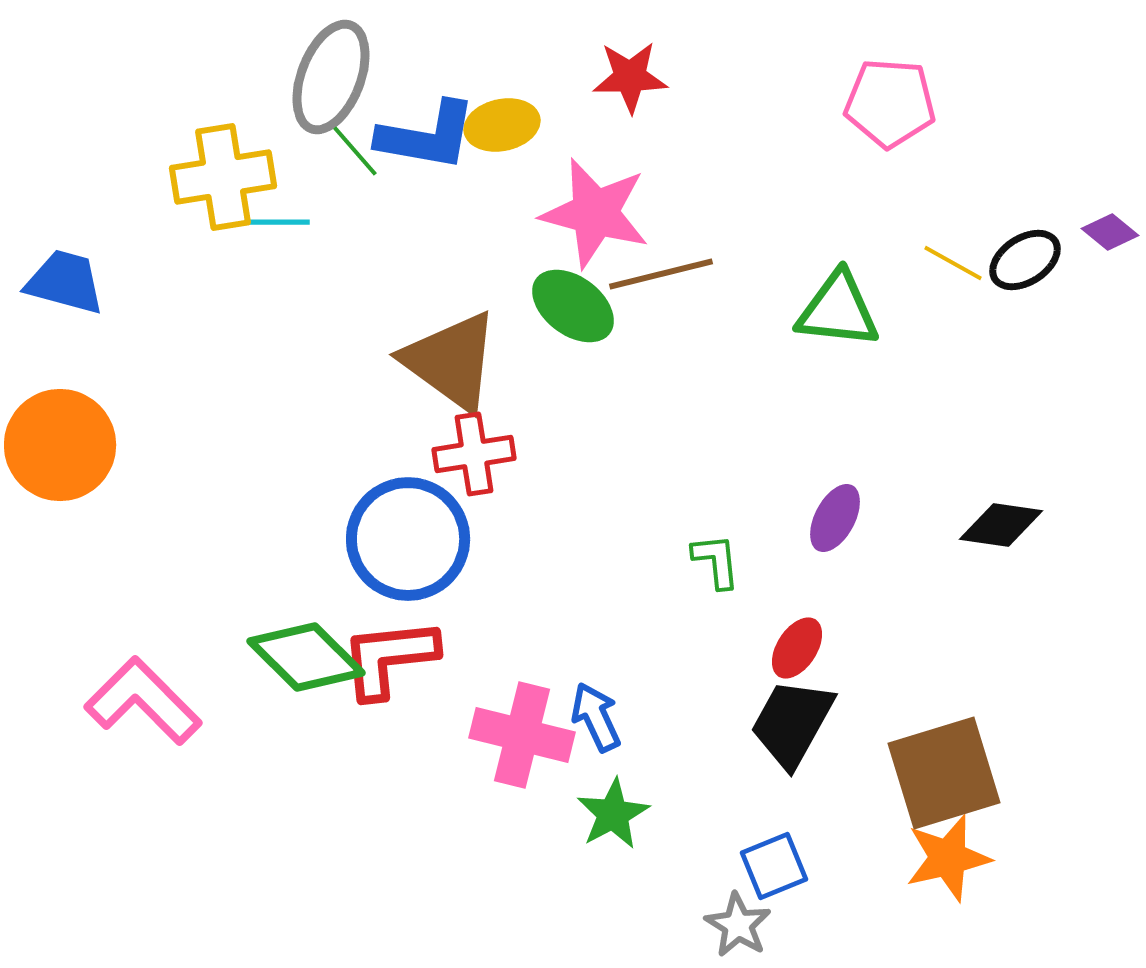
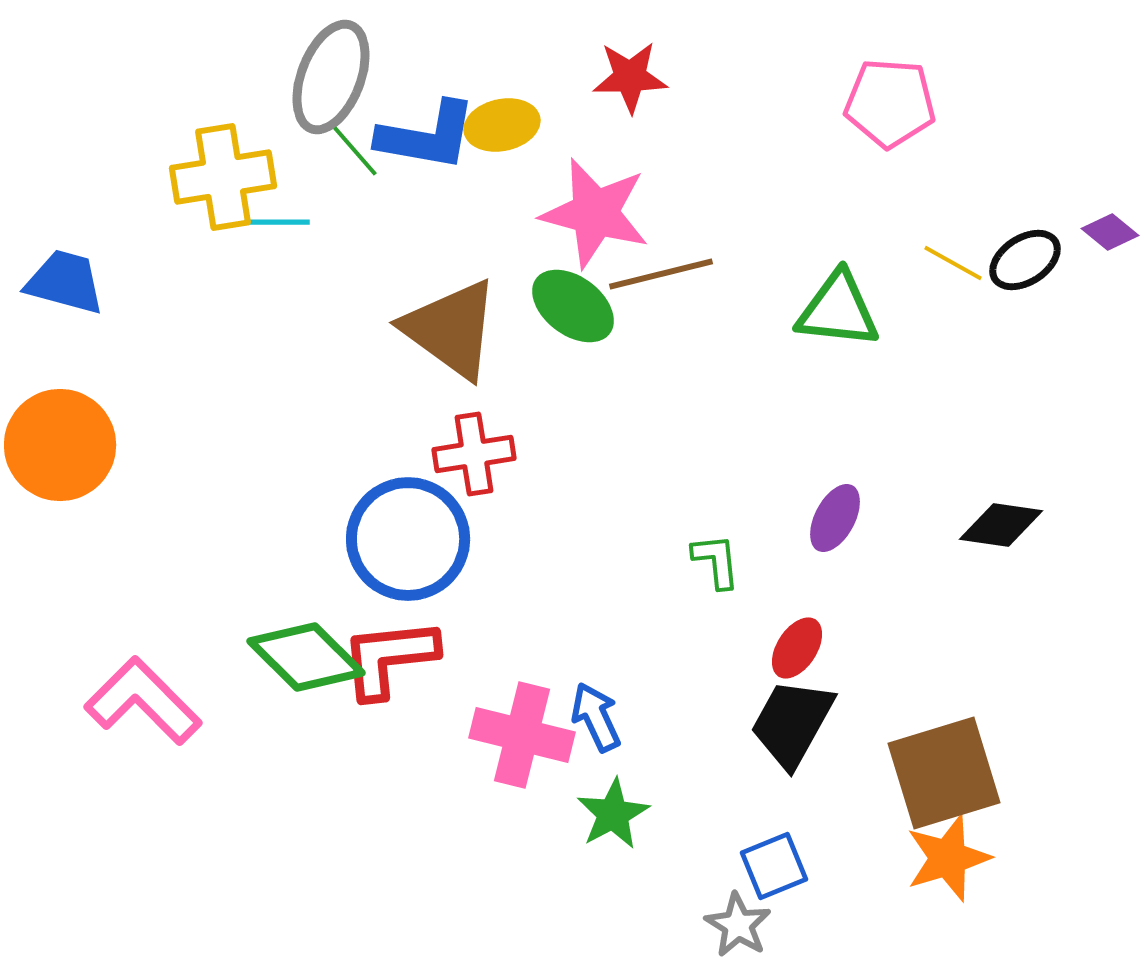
brown triangle: moved 32 px up
orange star: rotated 4 degrees counterclockwise
